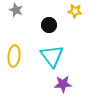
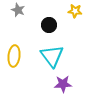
gray star: moved 2 px right
